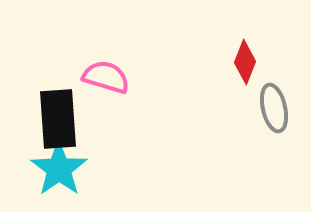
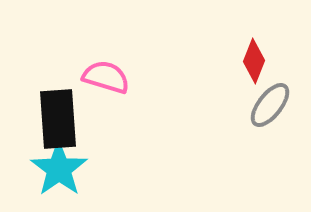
red diamond: moved 9 px right, 1 px up
gray ellipse: moved 4 px left, 3 px up; rotated 51 degrees clockwise
